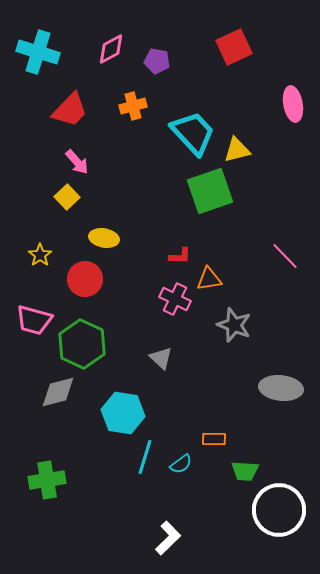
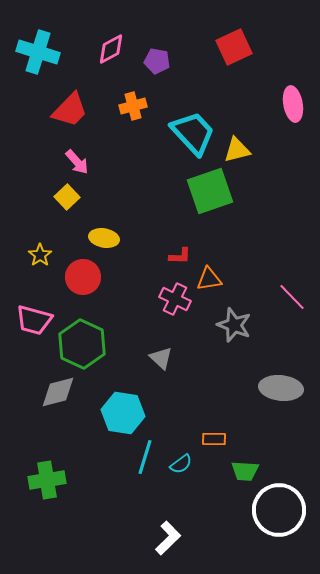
pink line: moved 7 px right, 41 px down
red circle: moved 2 px left, 2 px up
